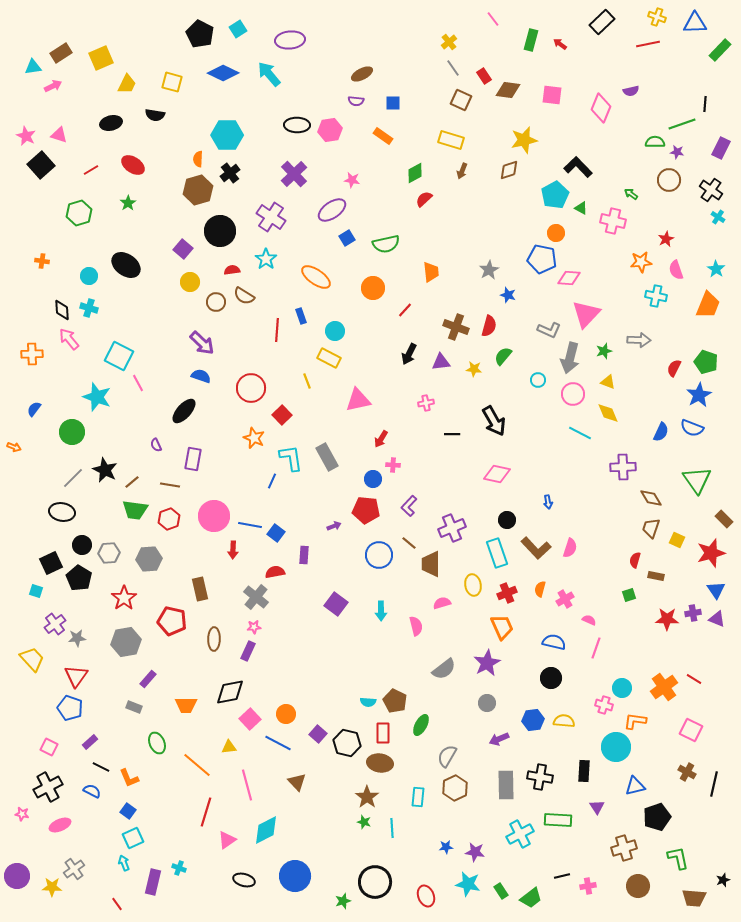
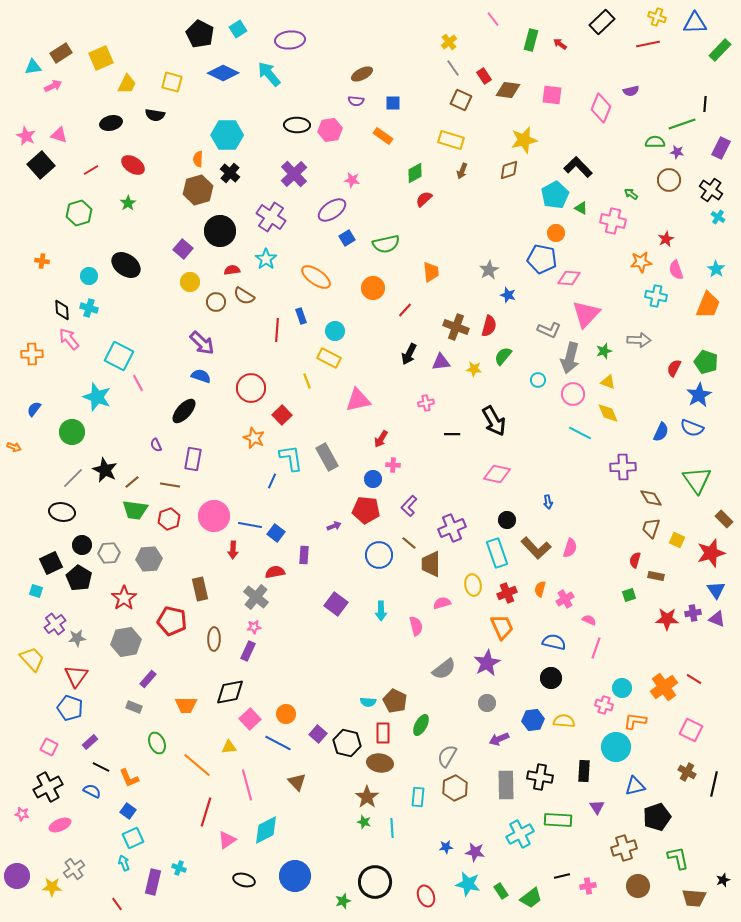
black cross at (230, 173): rotated 12 degrees counterclockwise
